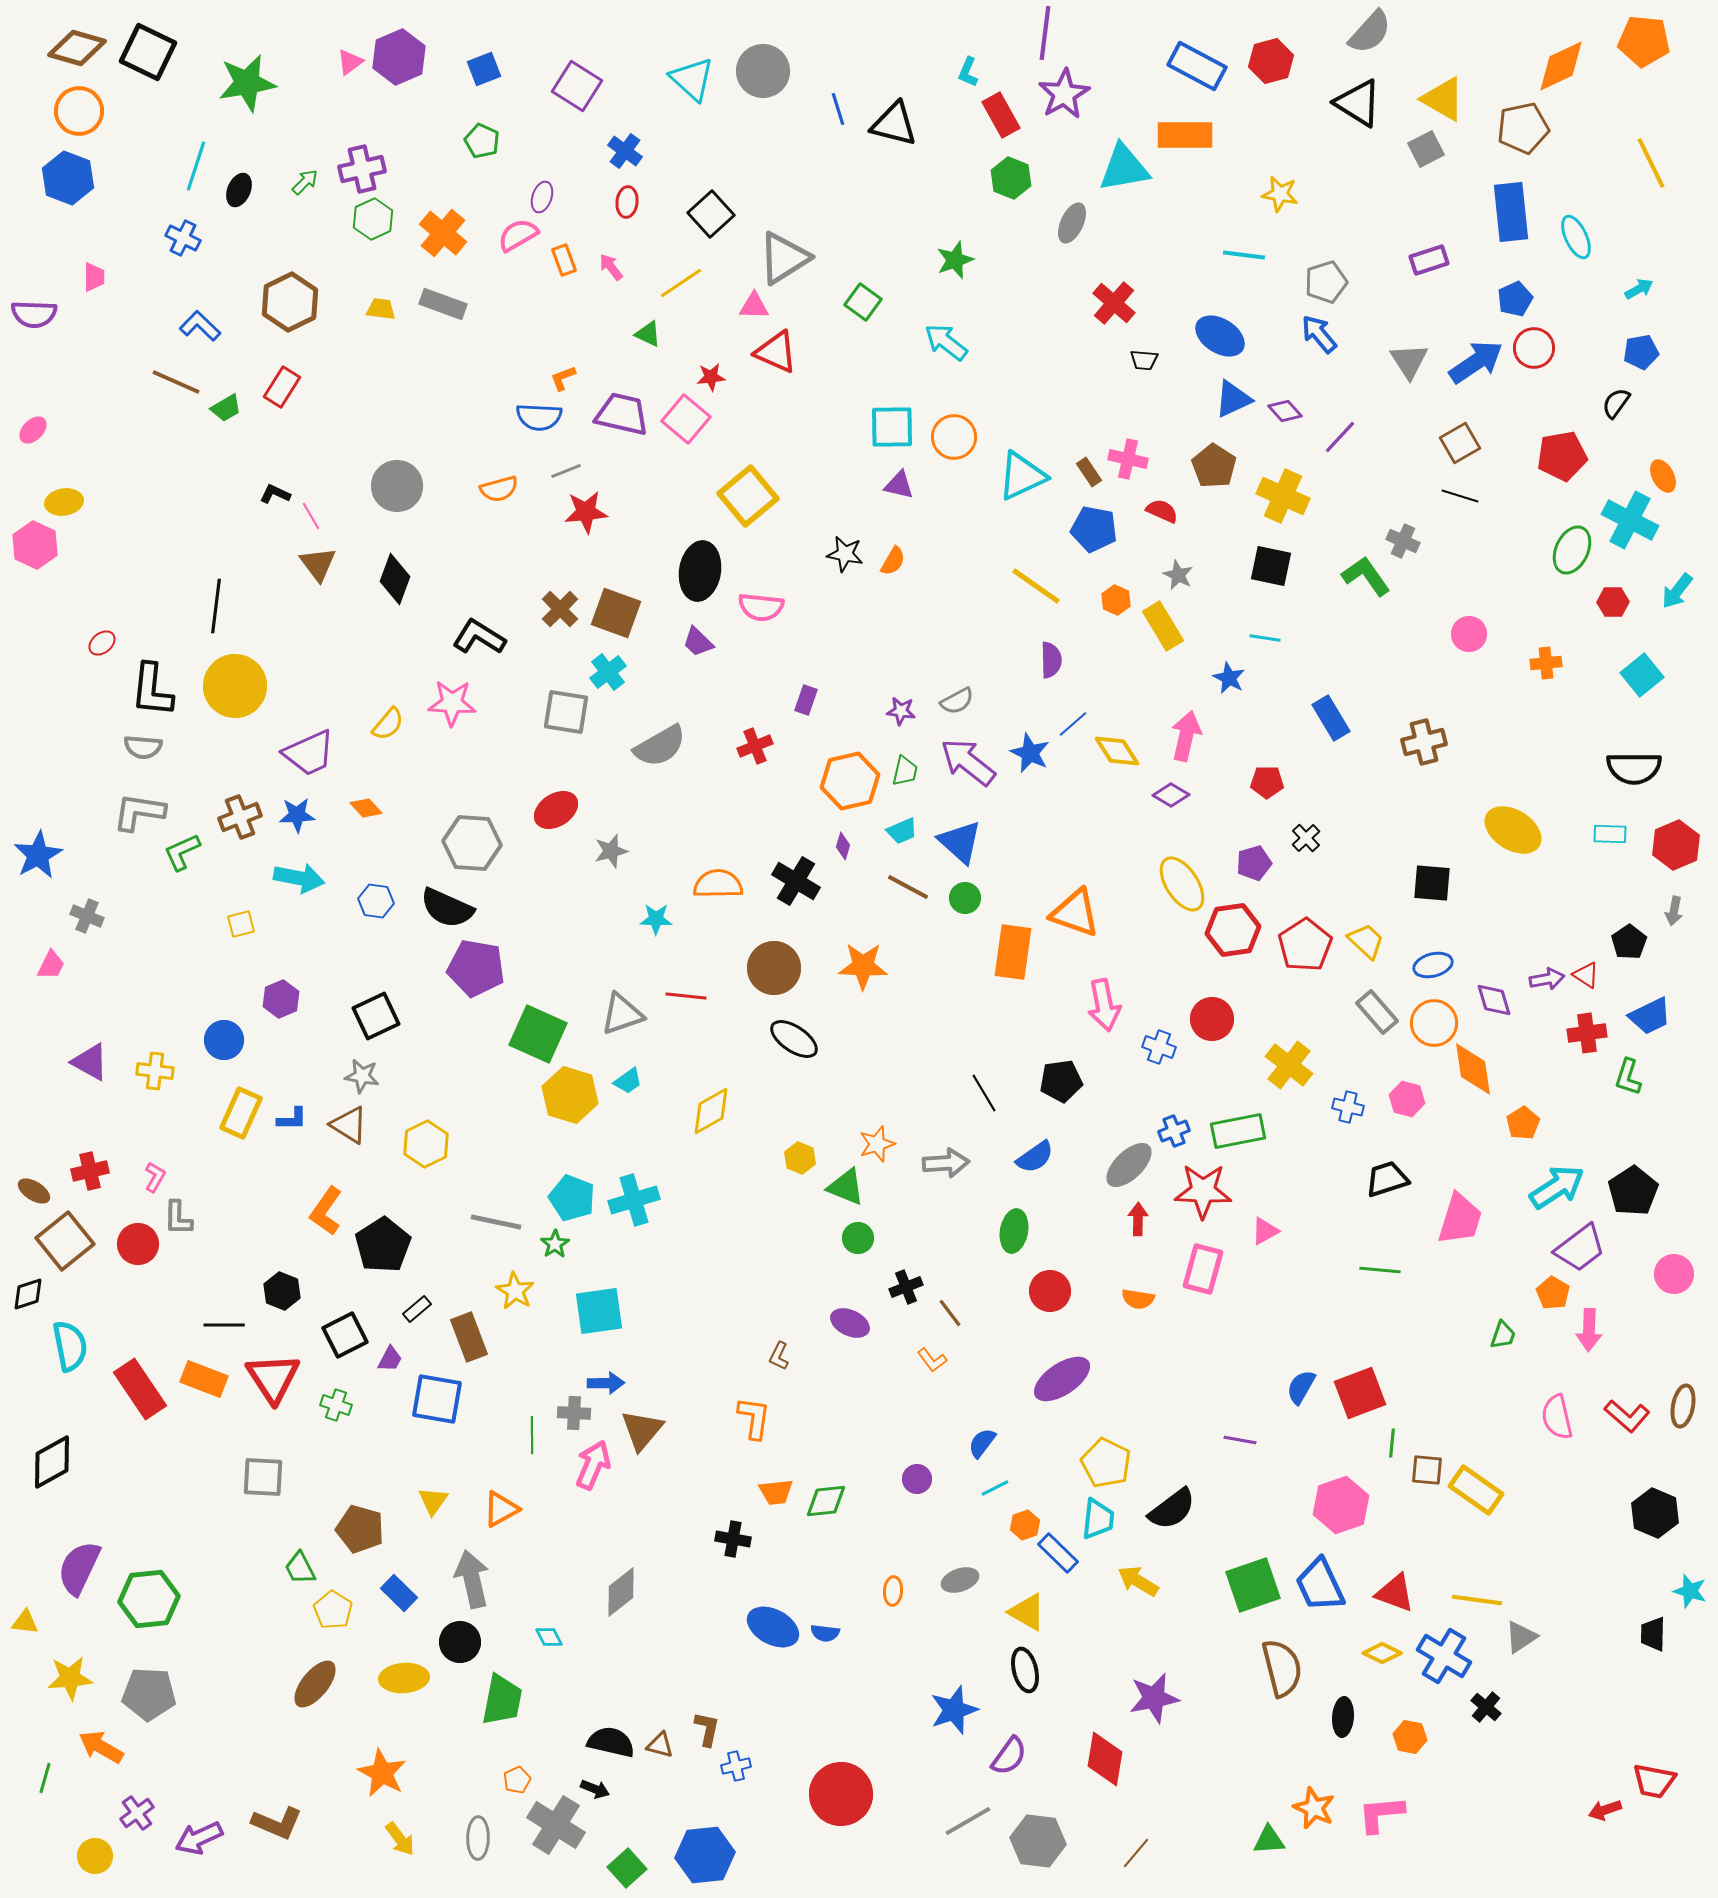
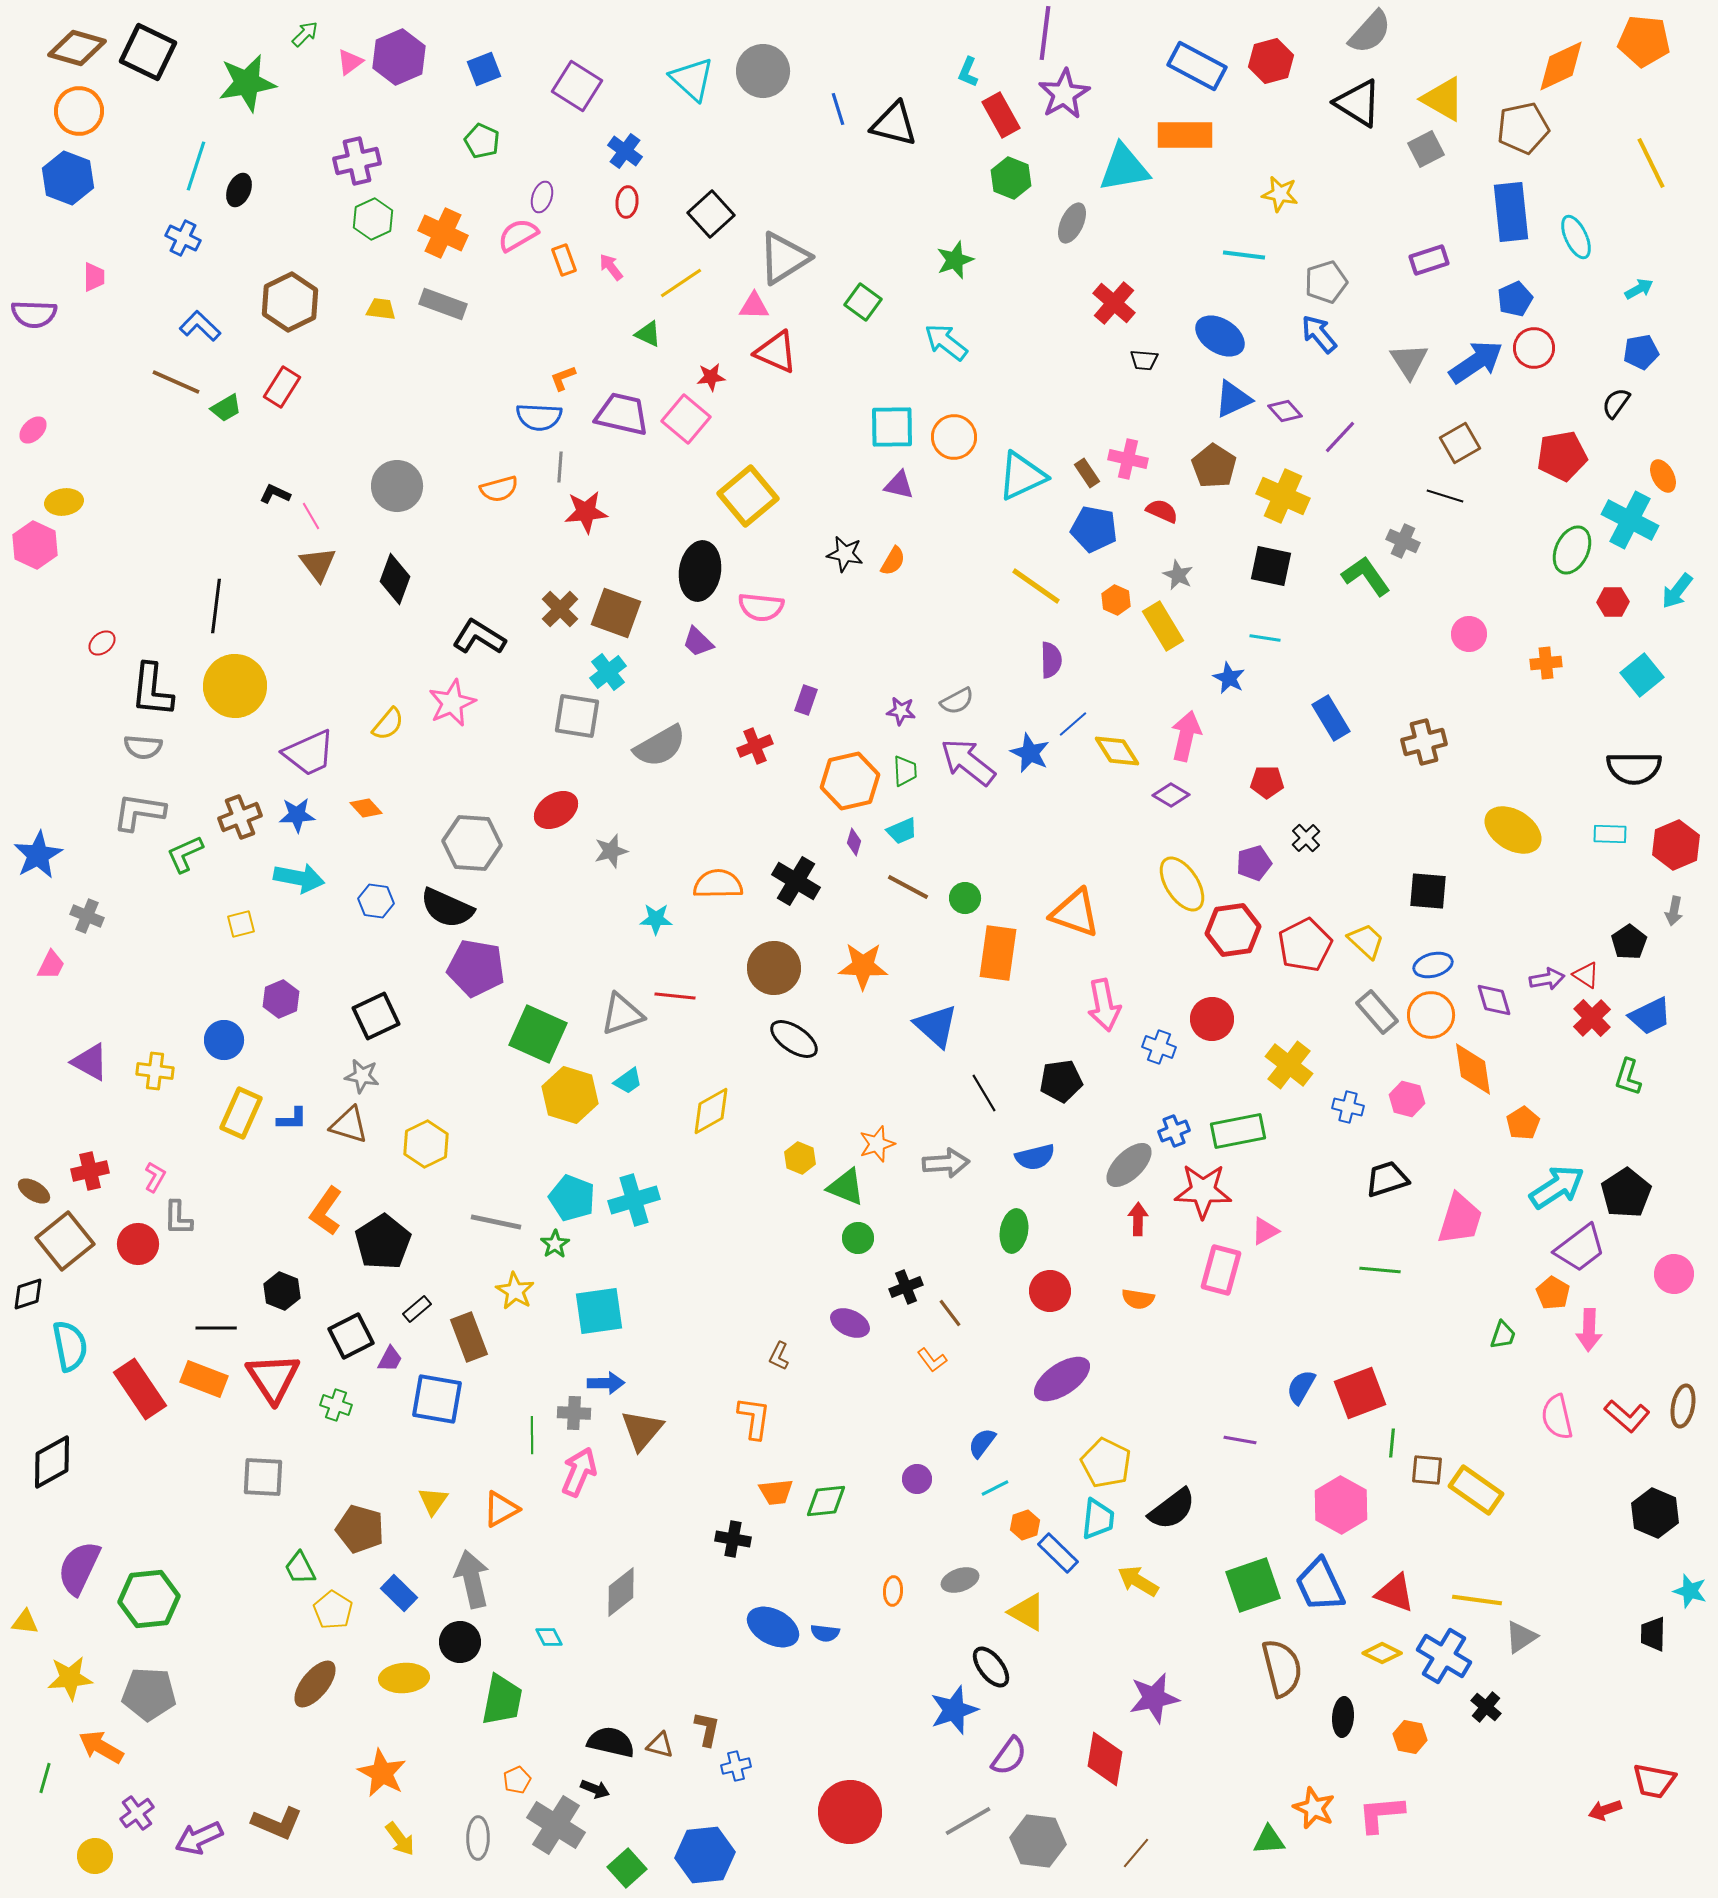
purple cross at (362, 169): moved 5 px left, 8 px up
green arrow at (305, 182): moved 148 px up
orange cross at (443, 233): rotated 15 degrees counterclockwise
gray line at (566, 471): moved 6 px left, 4 px up; rotated 64 degrees counterclockwise
brown rectangle at (1089, 472): moved 2 px left, 1 px down
black line at (1460, 496): moved 15 px left
pink star at (452, 703): rotated 27 degrees counterclockwise
gray square at (566, 712): moved 11 px right, 4 px down
green trapezoid at (905, 771): rotated 16 degrees counterclockwise
blue triangle at (960, 842): moved 24 px left, 184 px down
purple diamond at (843, 846): moved 11 px right, 4 px up
green L-shape at (182, 852): moved 3 px right, 2 px down
black square at (1432, 883): moved 4 px left, 8 px down
red pentagon at (1305, 945): rotated 6 degrees clockwise
orange rectangle at (1013, 952): moved 15 px left, 1 px down
red line at (686, 996): moved 11 px left
orange circle at (1434, 1023): moved 3 px left, 8 px up
red cross at (1587, 1033): moved 5 px right, 15 px up; rotated 36 degrees counterclockwise
brown triangle at (349, 1125): rotated 15 degrees counterclockwise
blue semicircle at (1035, 1157): rotated 21 degrees clockwise
black pentagon at (1633, 1191): moved 7 px left, 2 px down
black pentagon at (383, 1245): moved 3 px up
pink rectangle at (1203, 1269): moved 18 px right, 1 px down
black line at (224, 1325): moved 8 px left, 3 px down
black square at (345, 1335): moved 6 px right, 1 px down
pink arrow at (593, 1465): moved 14 px left, 7 px down
pink hexagon at (1341, 1505): rotated 12 degrees counterclockwise
black ellipse at (1025, 1670): moved 34 px left, 3 px up; rotated 24 degrees counterclockwise
red circle at (841, 1794): moved 9 px right, 18 px down
